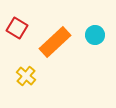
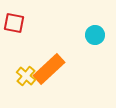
red square: moved 3 px left, 5 px up; rotated 20 degrees counterclockwise
orange rectangle: moved 6 px left, 27 px down
